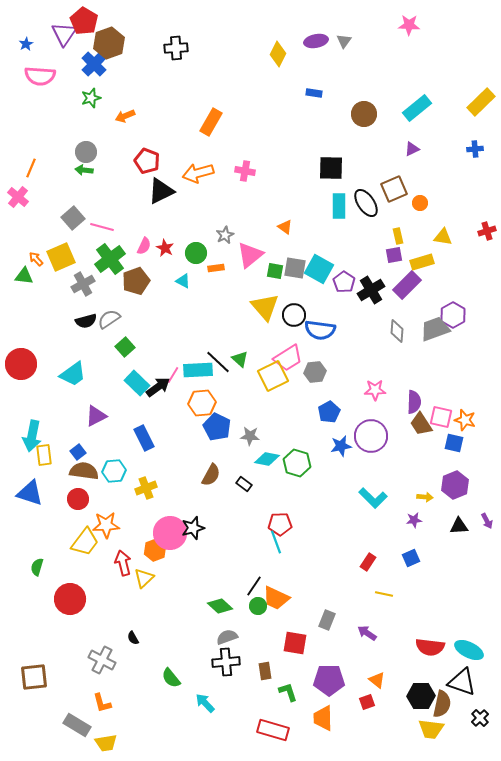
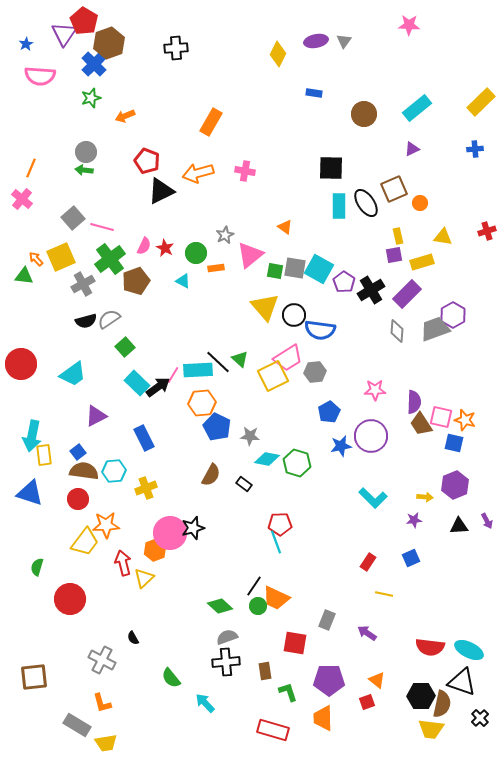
pink cross at (18, 197): moved 4 px right, 2 px down
purple rectangle at (407, 285): moved 9 px down
